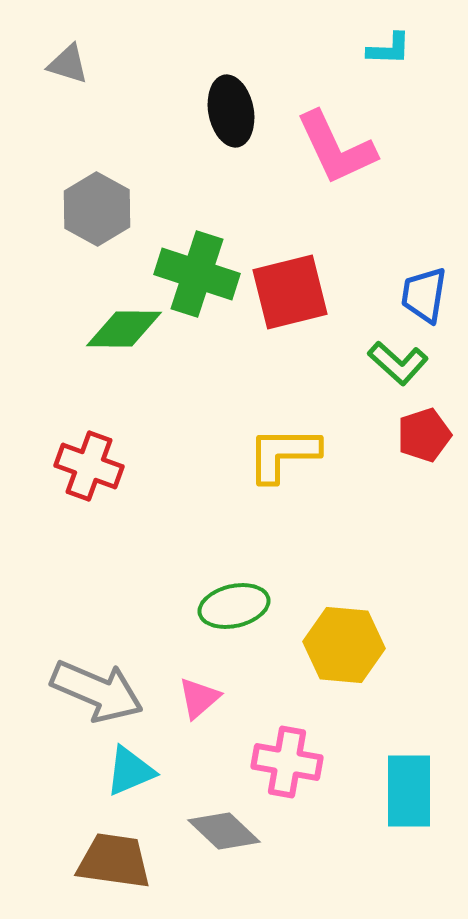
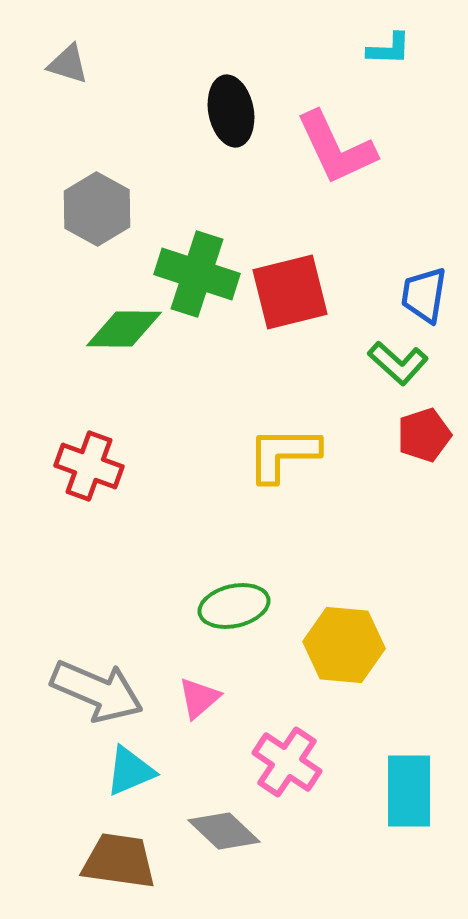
pink cross: rotated 24 degrees clockwise
brown trapezoid: moved 5 px right
